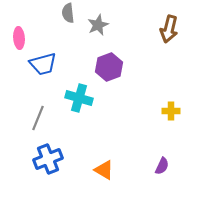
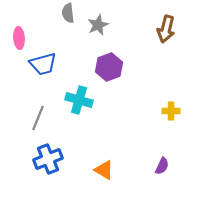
brown arrow: moved 3 px left
cyan cross: moved 2 px down
